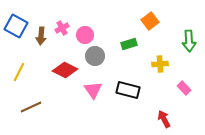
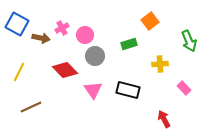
blue square: moved 1 px right, 2 px up
brown arrow: moved 2 px down; rotated 84 degrees counterclockwise
green arrow: rotated 20 degrees counterclockwise
red diamond: rotated 20 degrees clockwise
